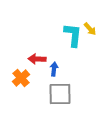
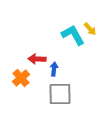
cyan L-shape: rotated 35 degrees counterclockwise
